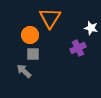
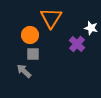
orange triangle: moved 1 px right
purple cross: moved 1 px left, 4 px up; rotated 21 degrees counterclockwise
